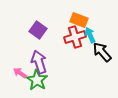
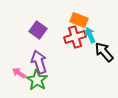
black arrow: moved 2 px right
pink arrow: moved 1 px left
